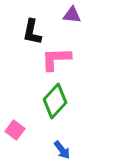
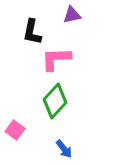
purple triangle: rotated 18 degrees counterclockwise
blue arrow: moved 2 px right, 1 px up
